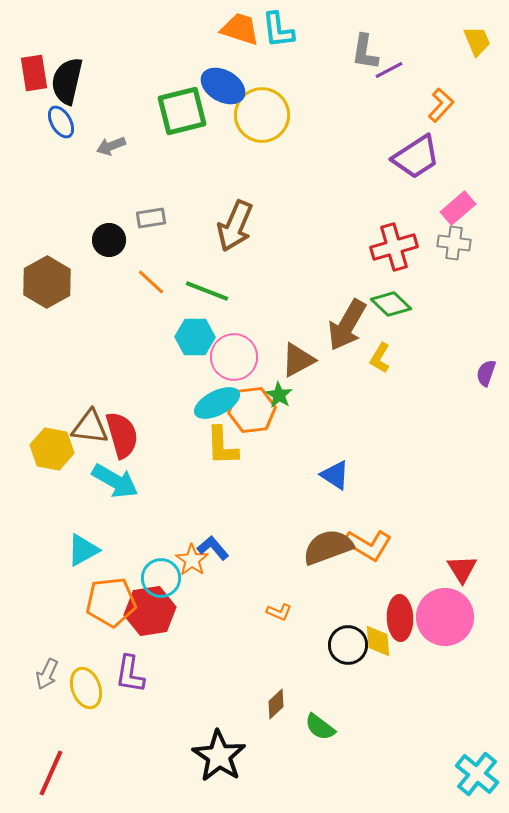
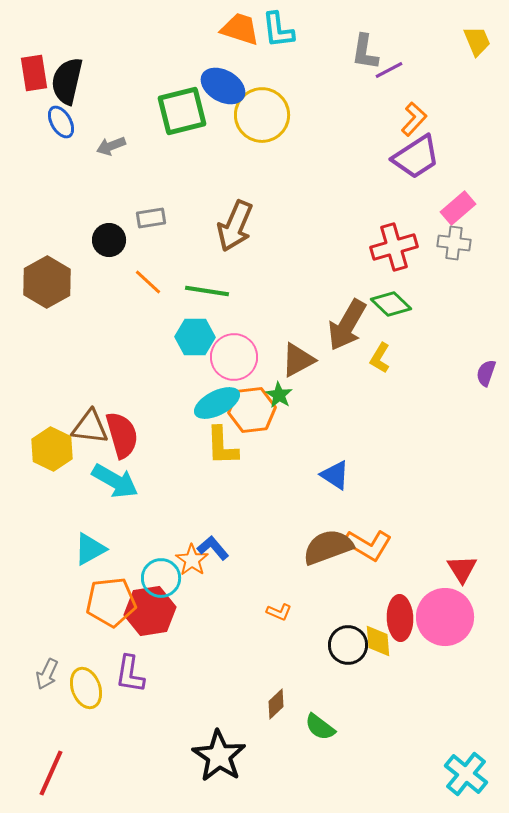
orange L-shape at (441, 105): moved 27 px left, 14 px down
orange line at (151, 282): moved 3 px left
green line at (207, 291): rotated 12 degrees counterclockwise
yellow hexagon at (52, 449): rotated 15 degrees clockwise
cyan triangle at (83, 550): moved 7 px right, 1 px up
cyan cross at (477, 774): moved 11 px left
